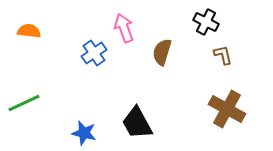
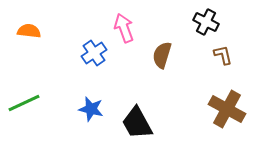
brown semicircle: moved 3 px down
blue star: moved 7 px right, 24 px up
